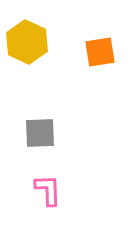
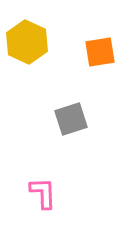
gray square: moved 31 px right, 14 px up; rotated 16 degrees counterclockwise
pink L-shape: moved 5 px left, 3 px down
